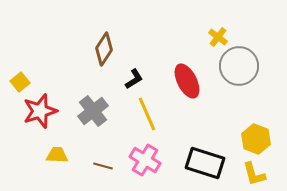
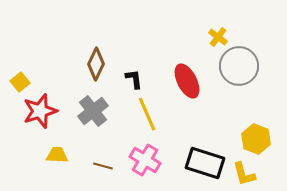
brown diamond: moved 8 px left, 15 px down; rotated 8 degrees counterclockwise
black L-shape: rotated 65 degrees counterclockwise
yellow L-shape: moved 10 px left
